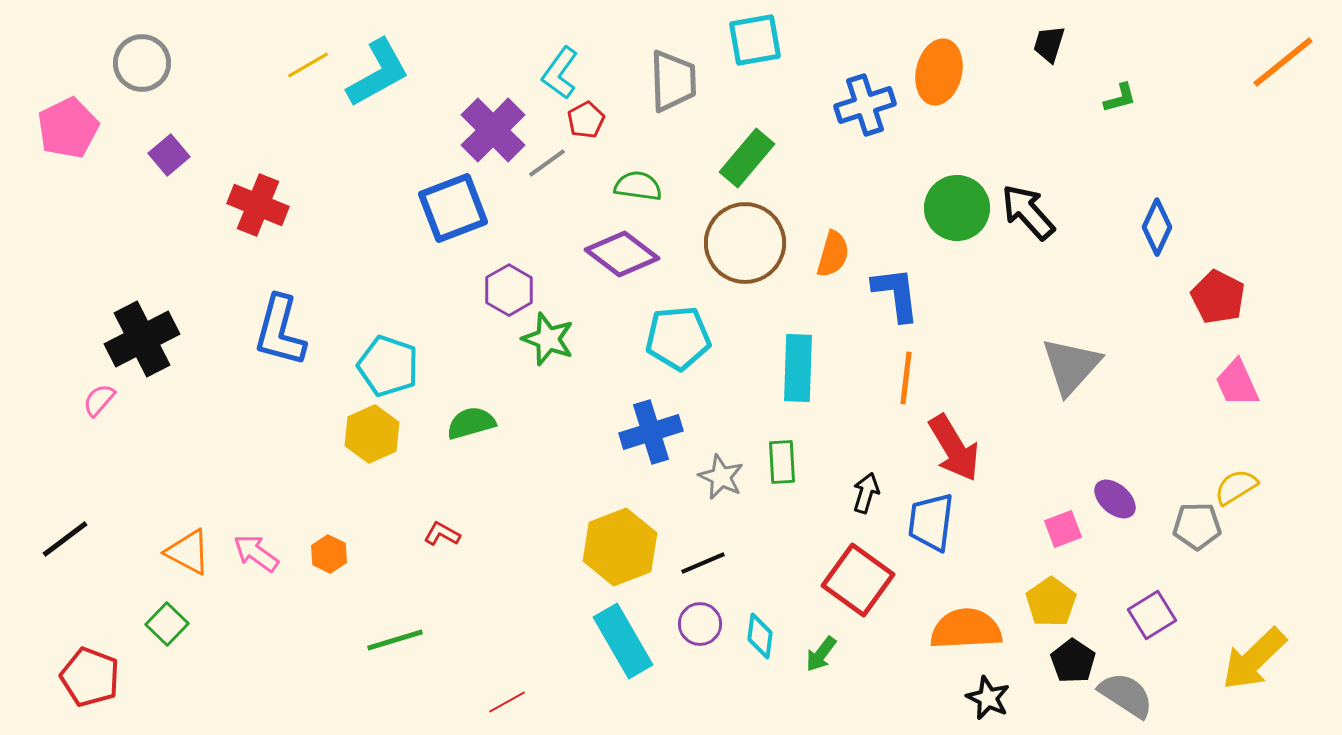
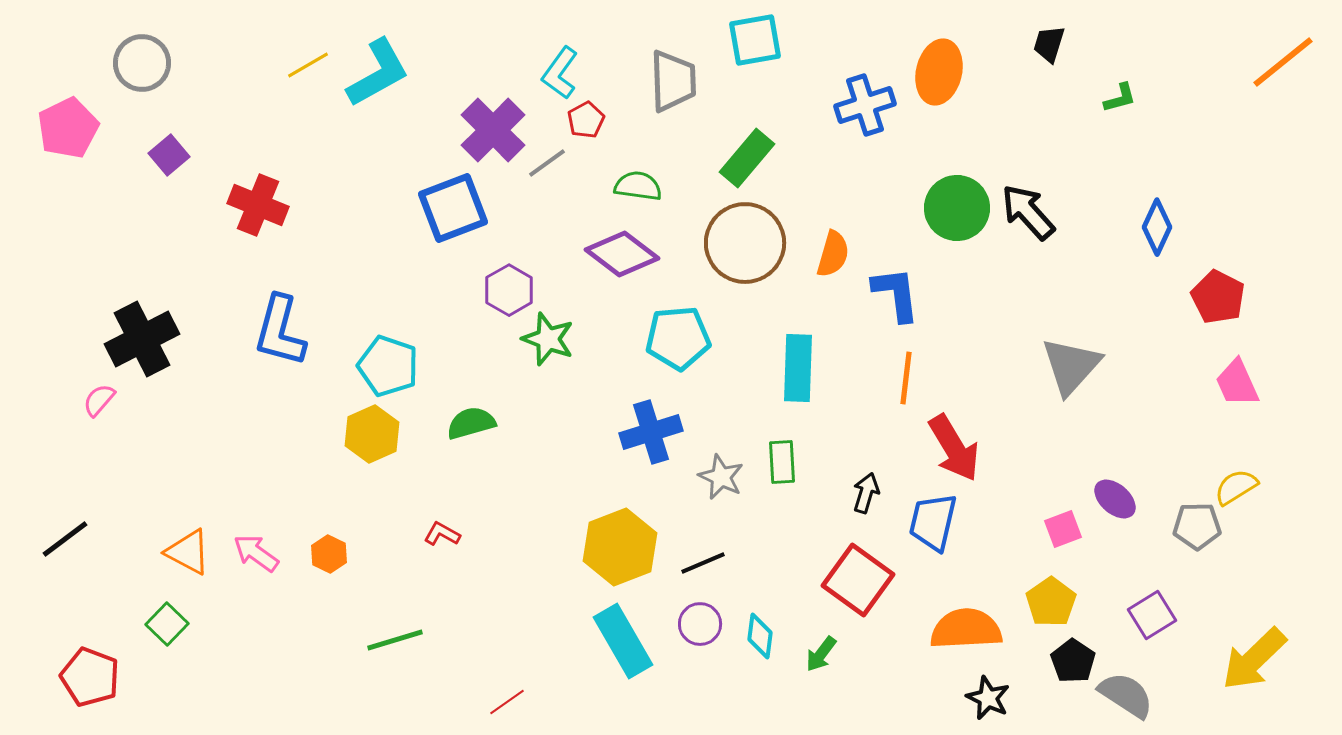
blue trapezoid at (931, 522): moved 2 px right; rotated 6 degrees clockwise
red line at (507, 702): rotated 6 degrees counterclockwise
